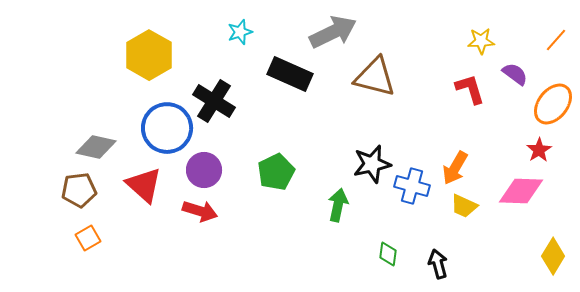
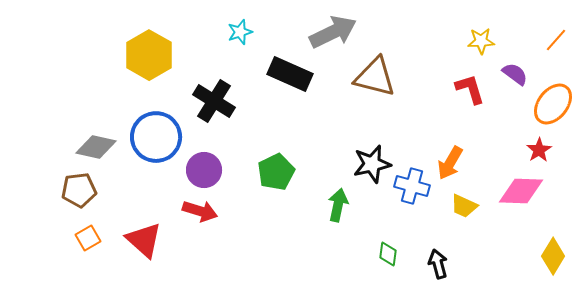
blue circle: moved 11 px left, 9 px down
orange arrow: moved 5 px left, 5 px up
red triangle: moved 55 px down
